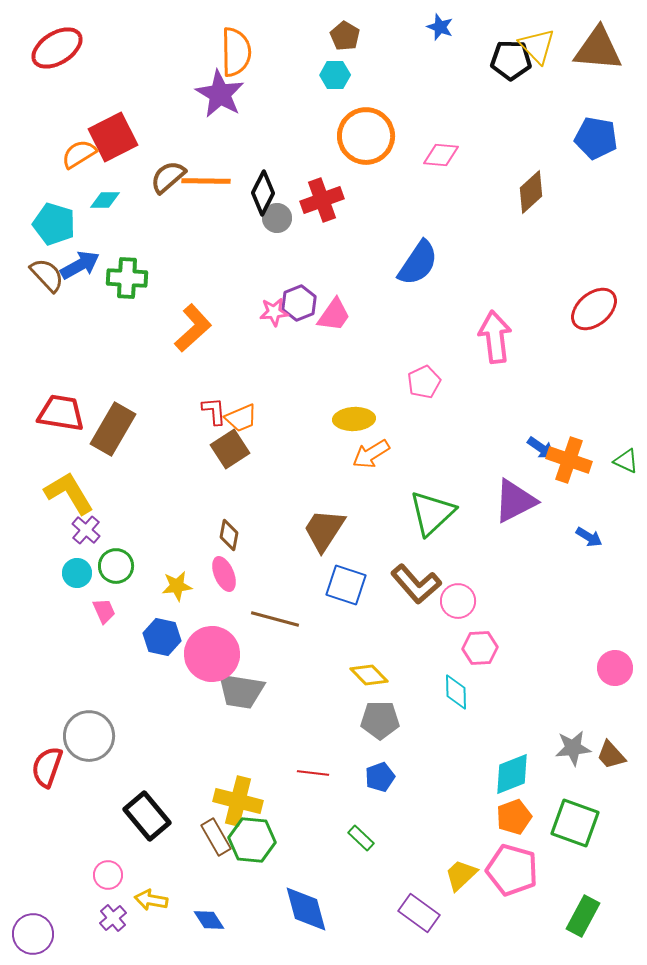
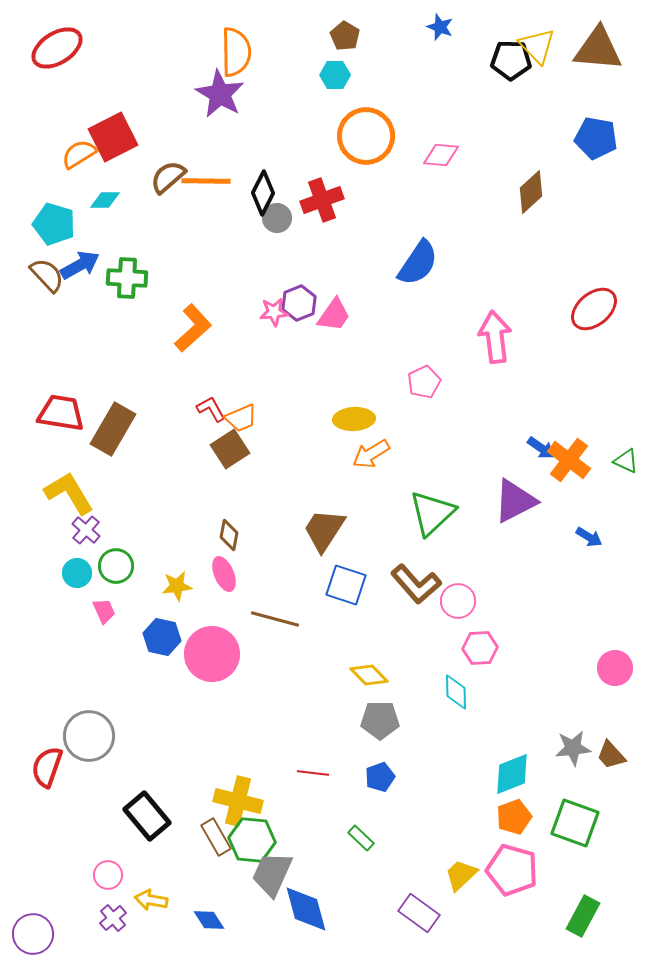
red L-shape at (214, 411): moved 3 px left, 2 px up; rotated 24 degrees counterclockwise
orange cross at (569, 460): rotated 18 degrees clockwise
gray trapezoid at (241, 691): moved 31 px right, 183 px down; rotated 105 degrees clockwise
